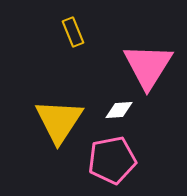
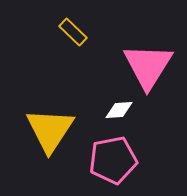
yellow rectangle: rotated 24 degrees counterclockwise
yellow triangle: moved 9 px left, 9 px down
pink pentagon: moved 1 px right
